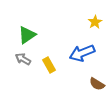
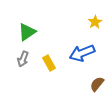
green triangle: moved 3 px up
gray arrow: rotated 98 degrees counterclockwise
yellow rectangle: moved 2 px up
brown semicircle: rotated 98 degrees clockwise
